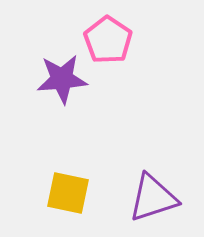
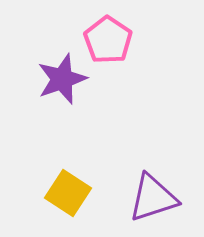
purple star: rotated 15 degrees counterclockwise
yellow square: rotated 21 degrees clockwise
